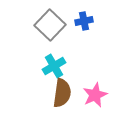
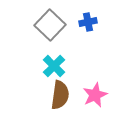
blue cross: moved 4 px right, 1 px down
cyan cross: rotated 15 degrees counterclockwise
brown semicircle: moved 2 px left, 2 px down
